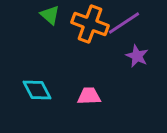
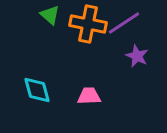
orange cross: moved 2 px left; rotated 9 degrees counterclockwise
cyan diamond: rotated 12 degrees clockwise
